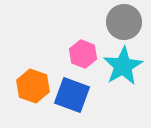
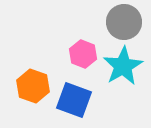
blue square: moved 2 px right, 5 px down
